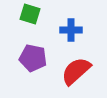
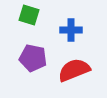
green square: moved 1 px left, 1 px down
red semicircle: moved 2 px left, 1 px up; rotated 20 degrees clockwise
